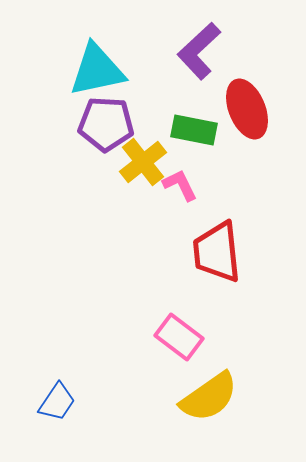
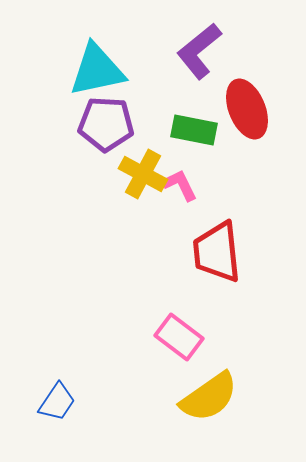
purple L-shape: rotated 4 degrees clockwise
yellow cross: moved 12 px down; rotated 24 degrees counterclockwise
